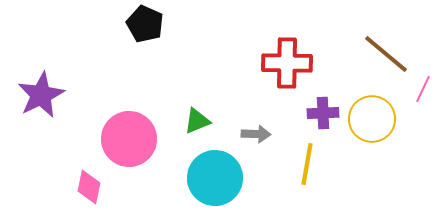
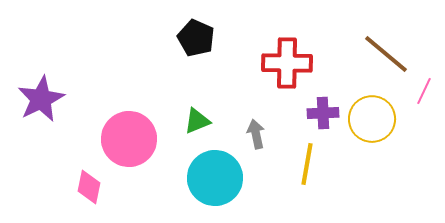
black pentagon: moved 51 px right, 14 px down
pink line: moved 1 px right, 2 px down
purple star: moved 4 px down
gray arrow: rotated 104 degrees counterclockwise
